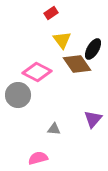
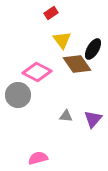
gray triangle: moved 12 px right, 13 px up
